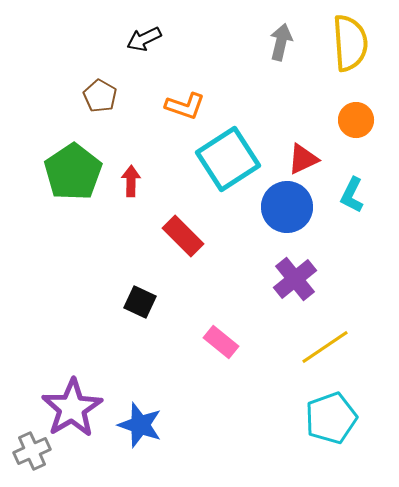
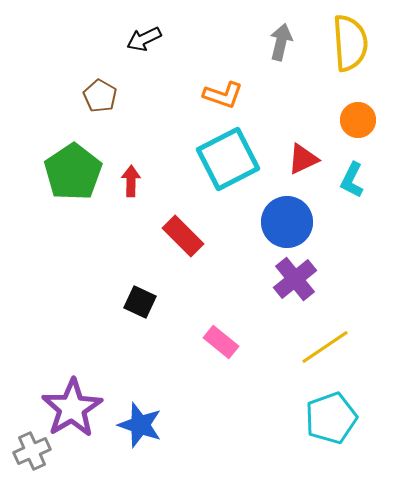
orange L-shape: moved 38 px right, 11 px up
orange circle: moved 2 px right
cyan square: rotated 6 degrees clockwise
cyan L-shape: moved 15 px up
blue circle: moved 15 px down
